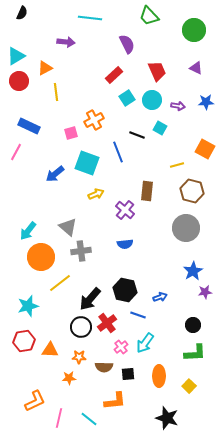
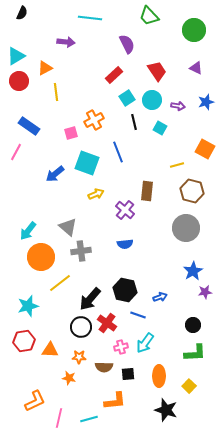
red trapezoid at (157, 71): rotated 10 degrees counterclockwise
blue star at (206, 102): rotated 14 degrees counterclockwise
blue rectangle at (29, 126): rotated 10 degrees clockwise
black line at (137, 135): moved 3 px left, 13 px up; rotated 56 degrees clockwise
red cross at (107, 323): rotated 18 degrees counterclockwise
pink cross at (121, 347): rotated 24 degrees clockwise
orange star at (69, 378): rotated 16 degrees clockwise
black star at (167, 418): moved 1 px left, 8 px up
cyan line at (89, 419): rotated 54 degrees counterclockwise
